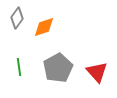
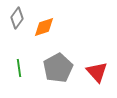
green line: moved 1 px down
